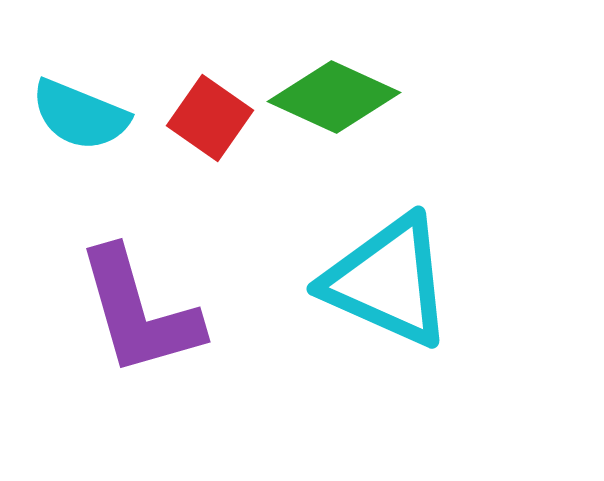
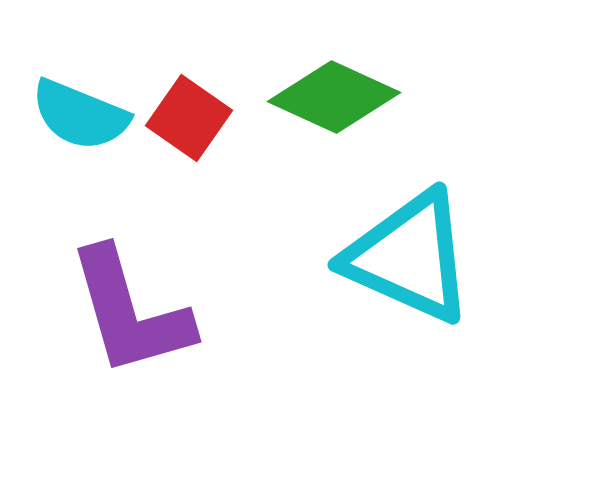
red square: moved 21 px left
cyan triangle: moved 21 px right, 24 px up
purple L-shape: moved 9 px left
